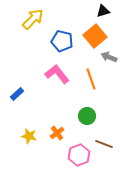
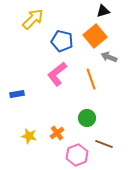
pink L-shape: rotated 90 degrees counterclockwise
blue rectangle: rotated 32 degrees clockwise
green circle: moved 2 px down
pink hexagon: moved 2 px left
